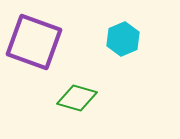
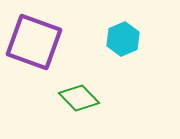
green diamond: moved 2 px right; rotated 30 degrees clockwise
